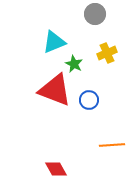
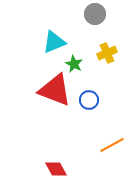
orange line: rotated 25 degrees counterclockwise
